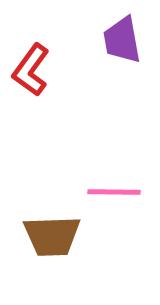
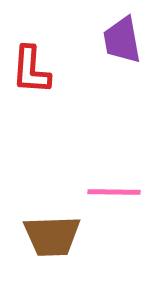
red L-shape: rotated 32 degrees counterclockwise
